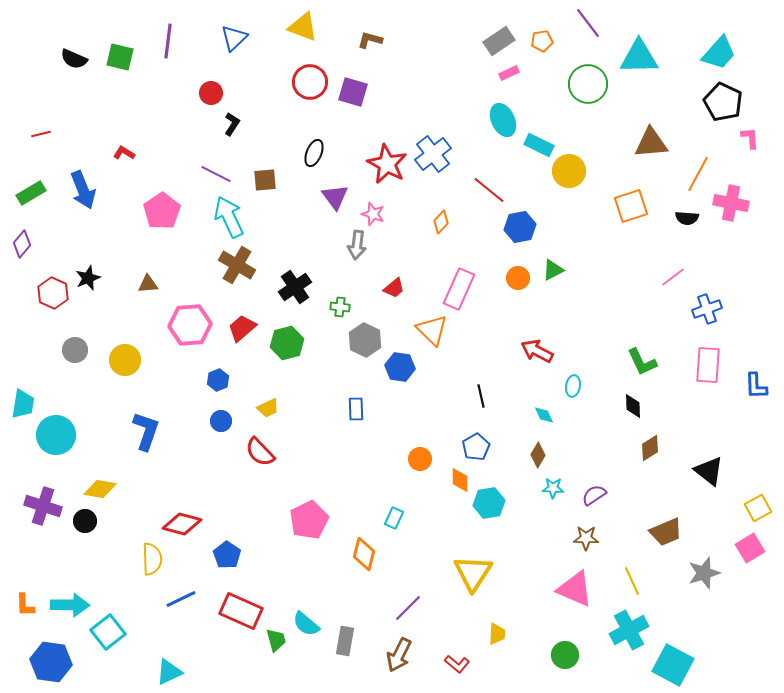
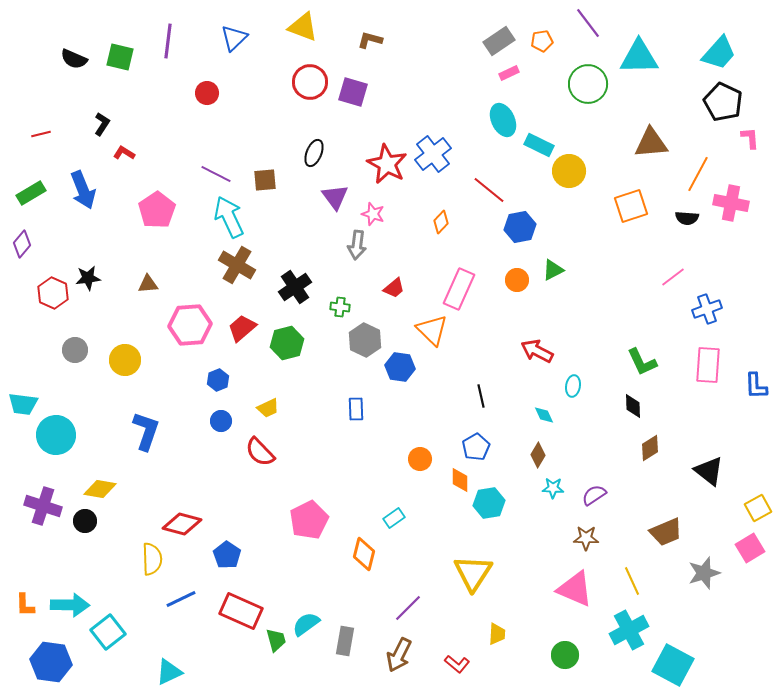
red circle at (211, 93): moved 4 px left
black L-shape at (232, 124): moved 130 px left
pink pentagon at (162, 211): moved 5 px left, 1 px up
black star at (88, 278): rotated 15 degrees clockwise
orange circle at (518, 278): moved 1 px left, 2 px down
cyan trapezoid at (23, 404): rotated 88 degrees clockwise
cyan rectangle at (394, 518): rotated 30 degrees clockwise
cyan semicircle at (306, 624): rotated 104 degrees clockwise
